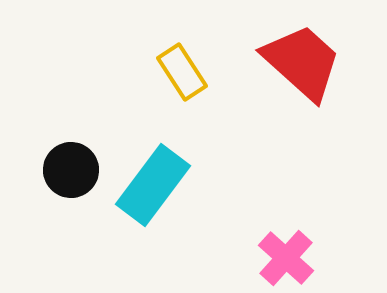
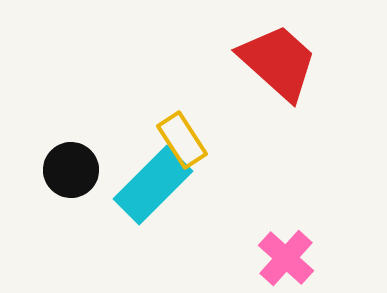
red trapezoid: moved 24 px left
yellow rectangle: moved 68 px down
cyan rectangle: rotated 8 degrees clockwise
